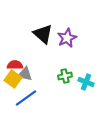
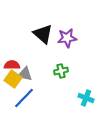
purple star: rotated 18 degrees clockwise
red semicircle: moved 3 px left
green cross: moved 4 px left, 5 px up
cyan cross: moved 16 px down
blue line: moved 2 px left; rotated 10 degrees counterclockwise
